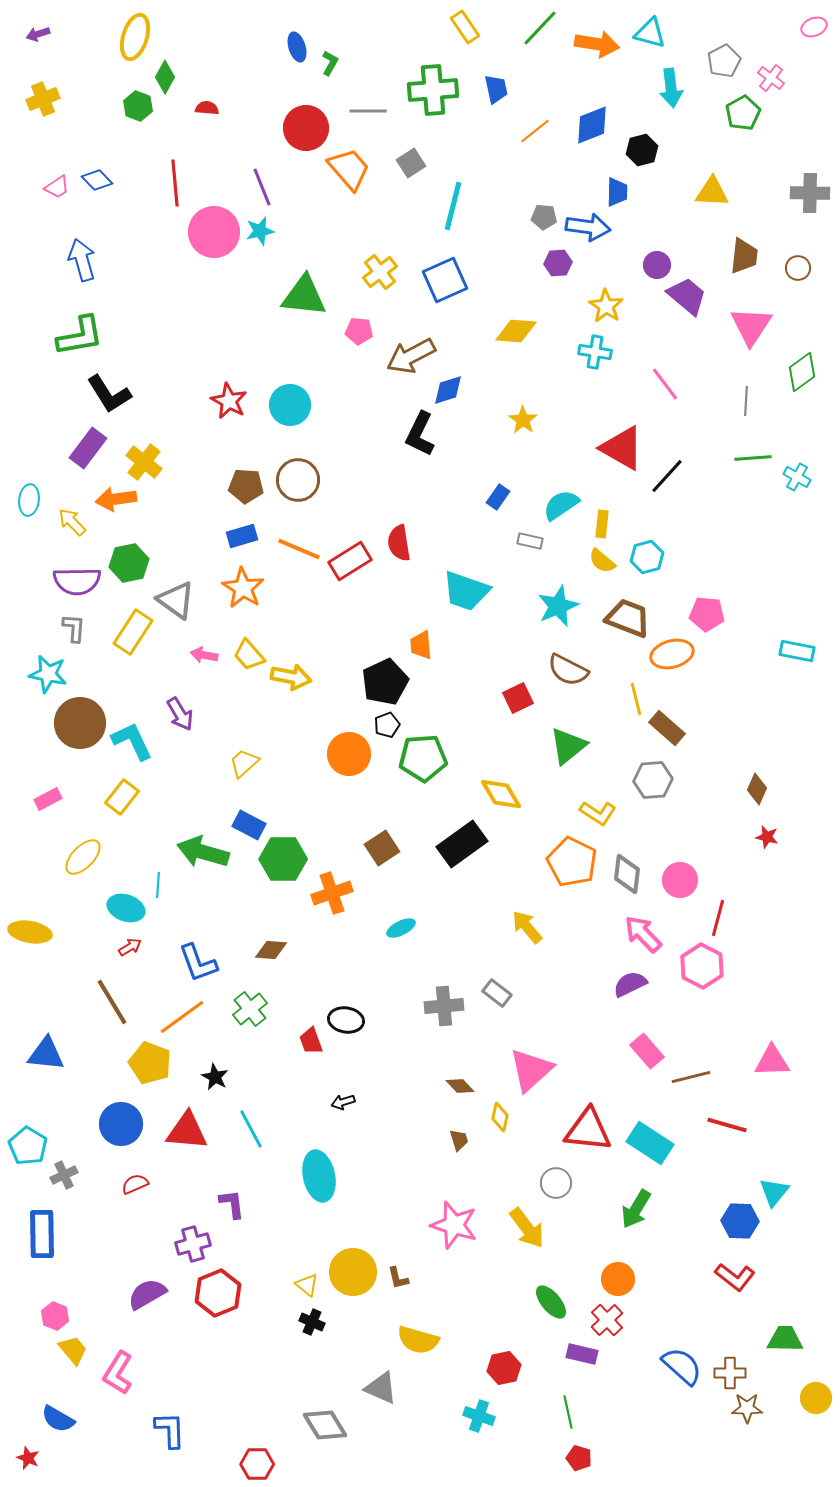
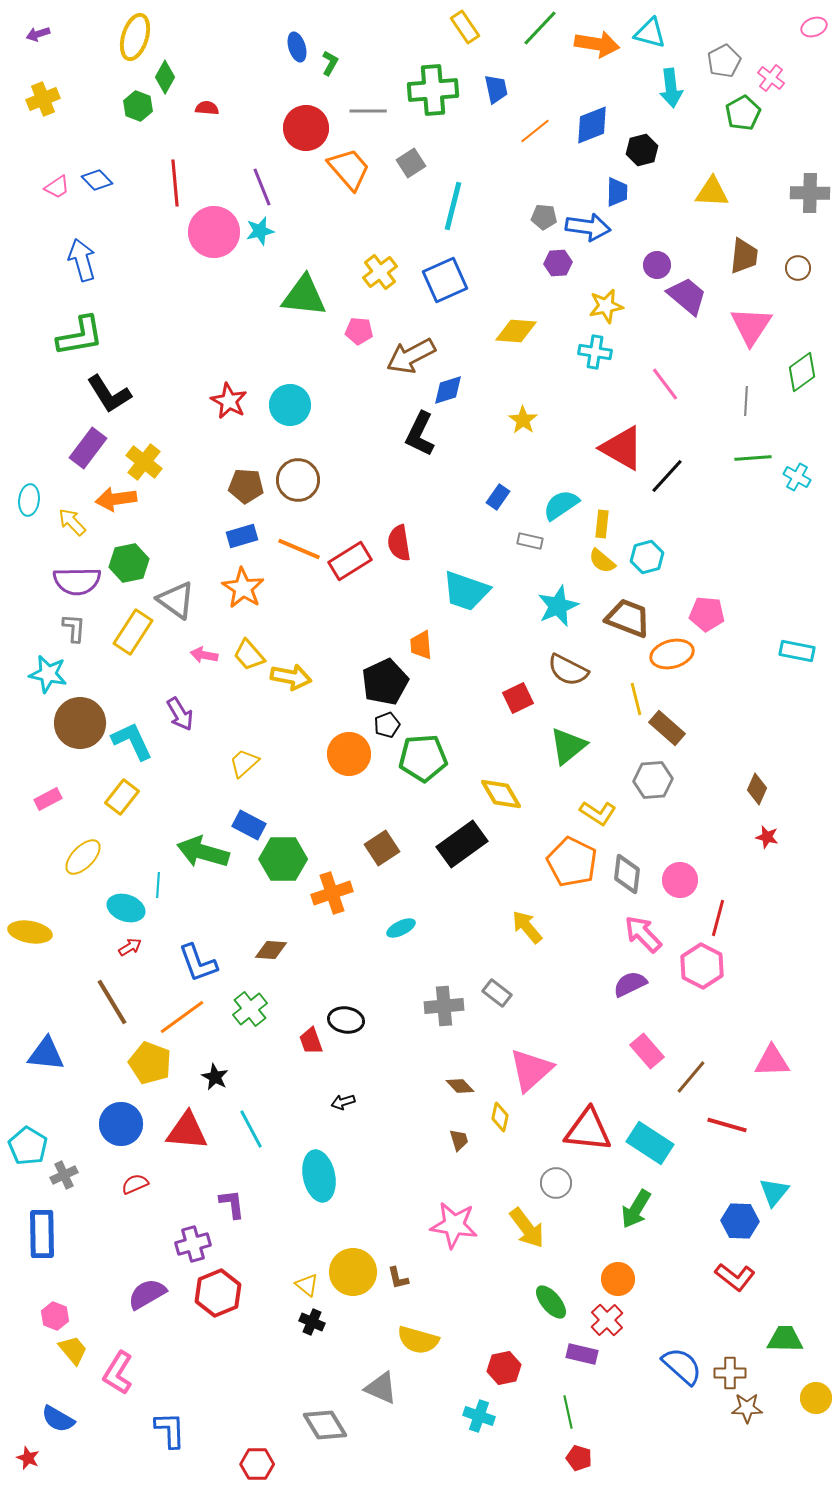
yellow star at (606, 306): rotated 28 degrees clockwise
brown line at (691, 1077): rotated 36 degrees counterclockwise
pink star at (454, 1225): rotated 9 degrees counterclockwise
